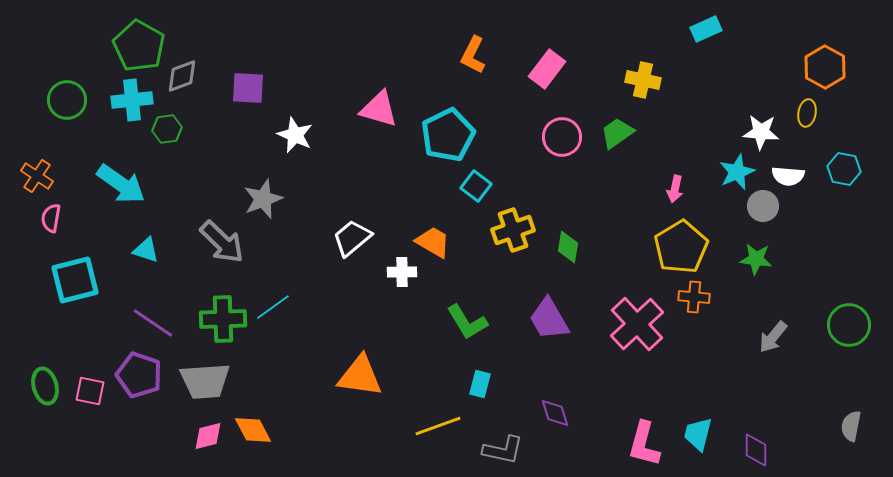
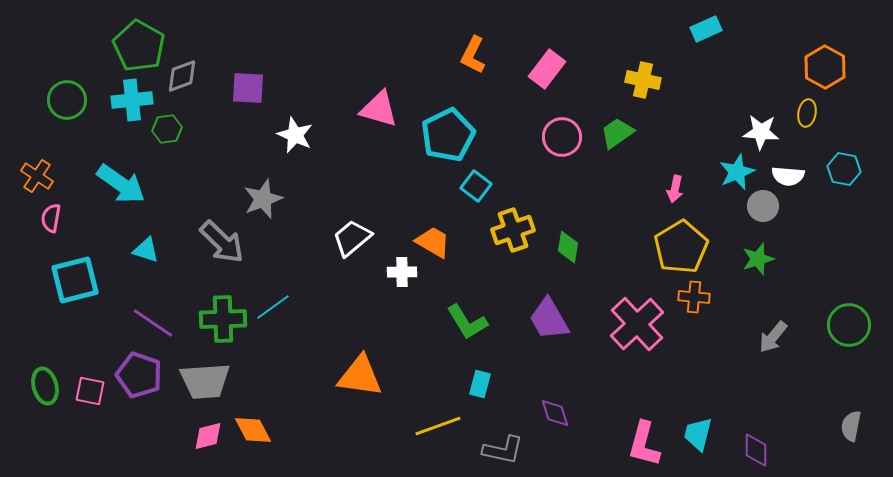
green star at (756, 259): moved 2 px right; rotated 24 degrees counterclockwise
